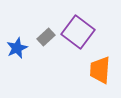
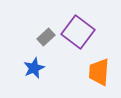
blue star: moved 17 px right, 20 px down
orange trapezoid: moved 1 px left, 2 px down
